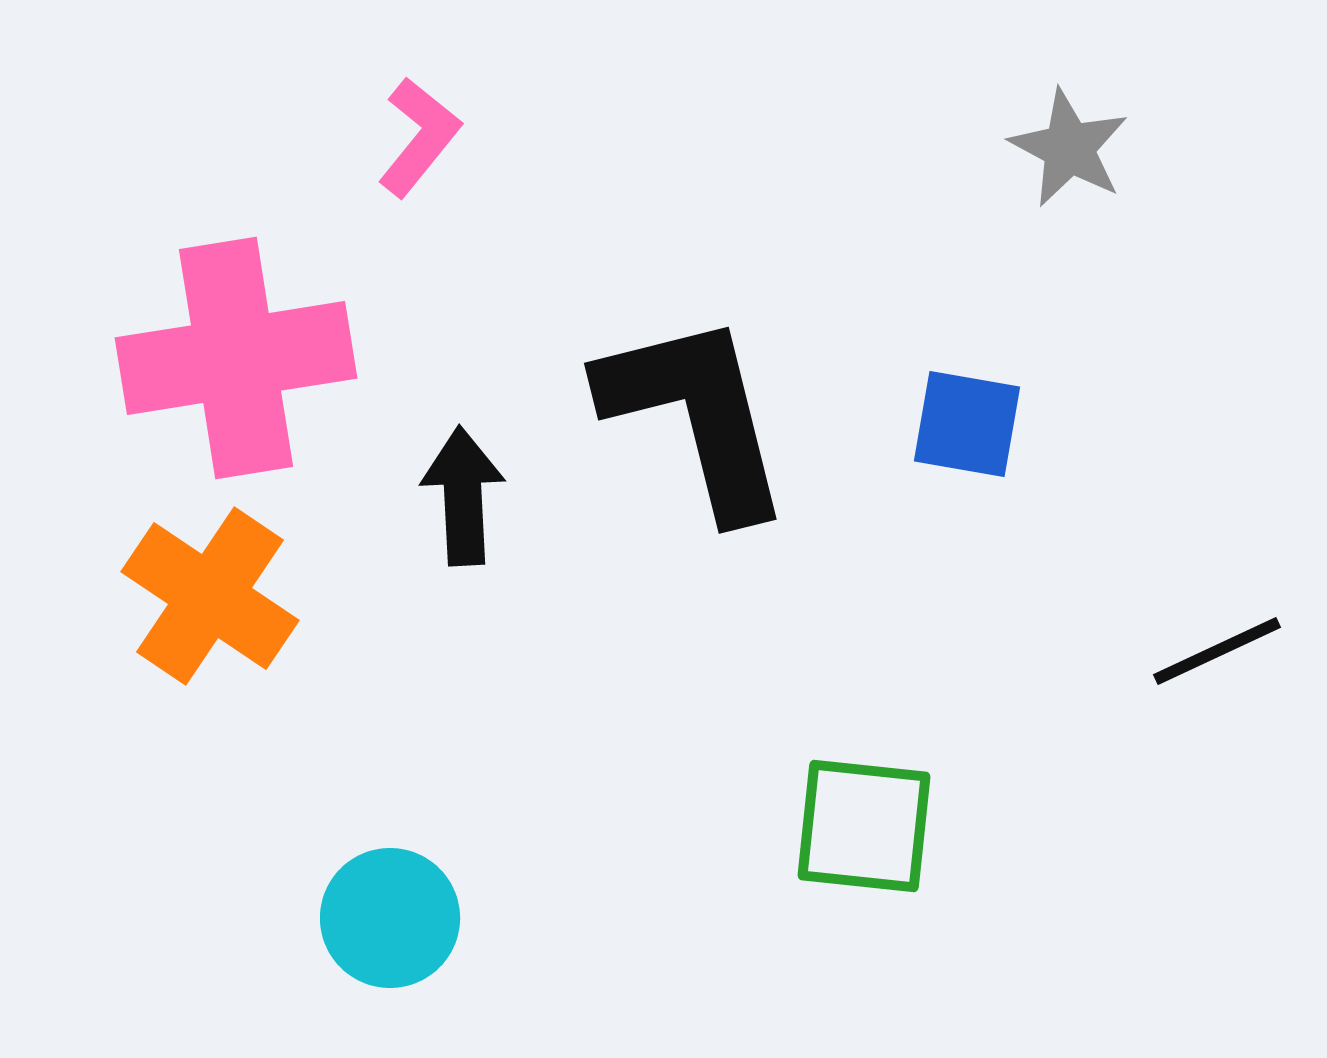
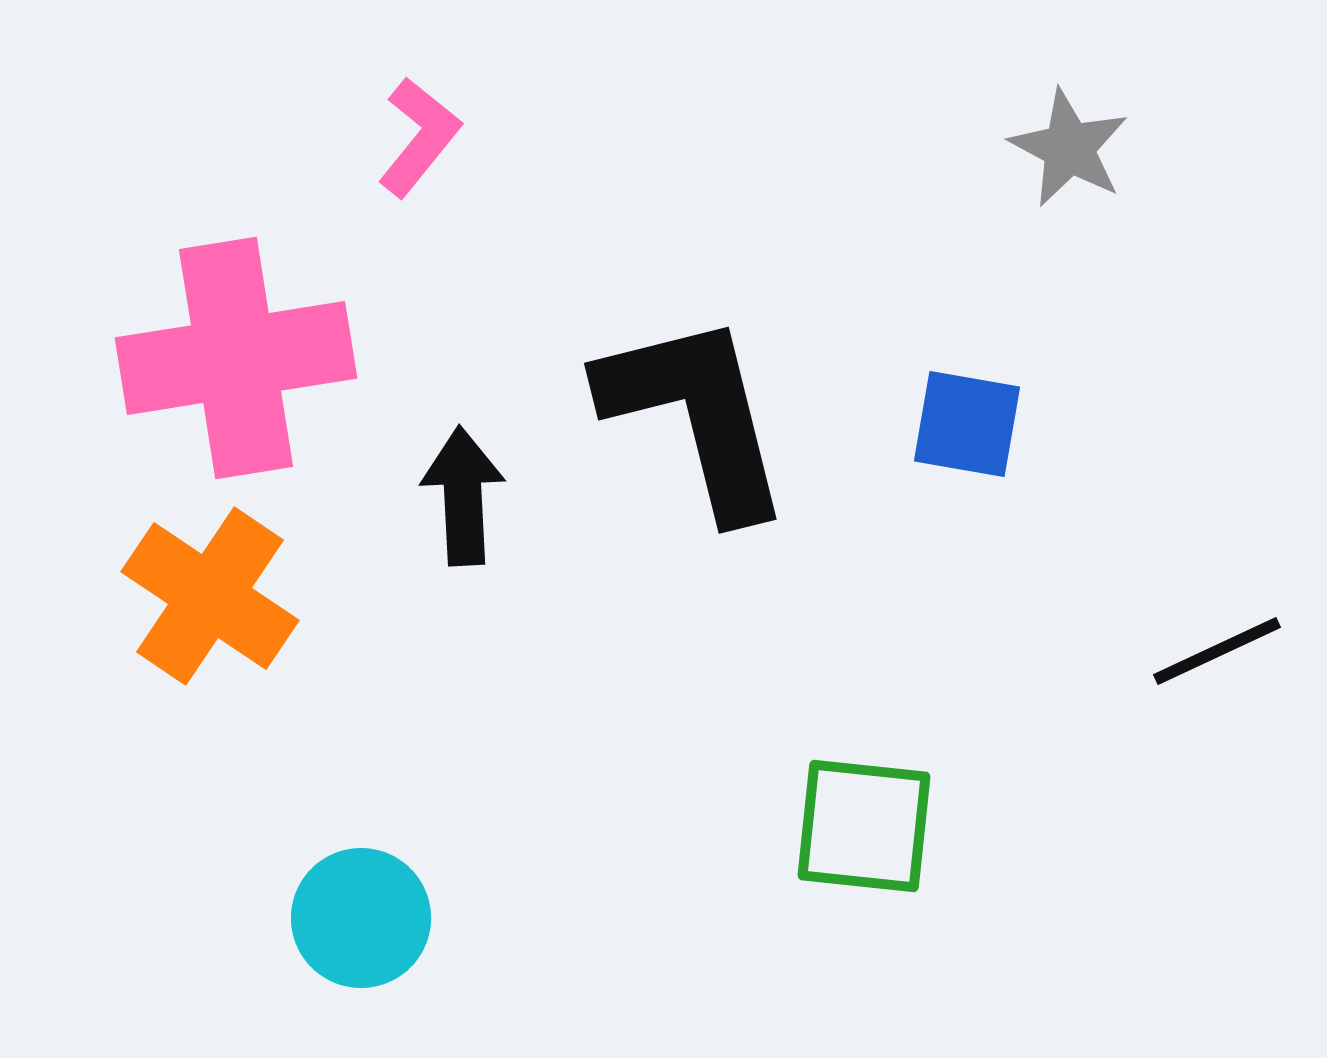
cyan circle: moved 29 px left
